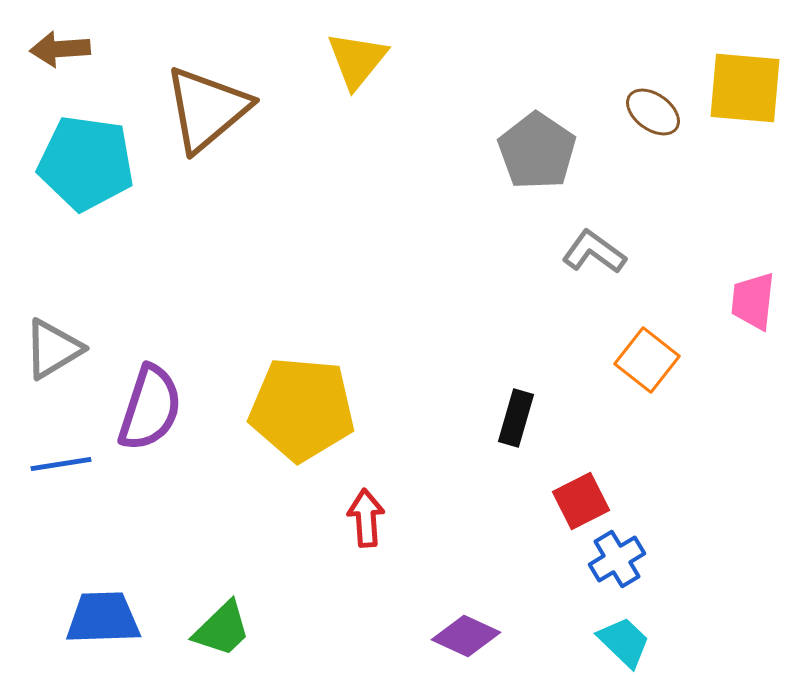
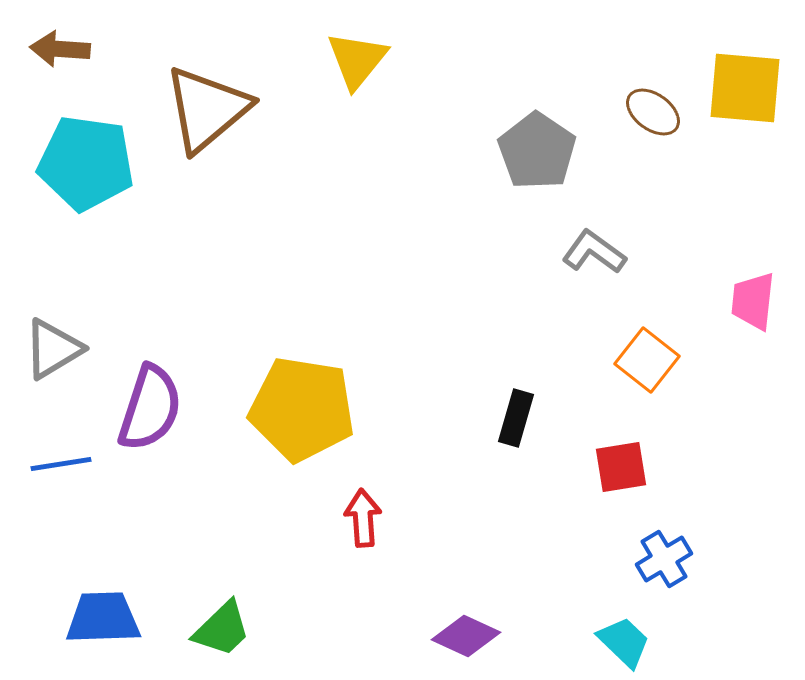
brown arrow: rotated 8 degrees clockwise
yellow pentagon: rotated 4 degrees clockwise
red square: moved 40 px right, 34 px up; rotated 18 degrees clockwise
red arrow: moved 3 px left
blue cross: moved 47 px right
